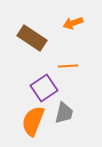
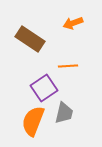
brown rectangle: moved 2 px left, 1 px down
